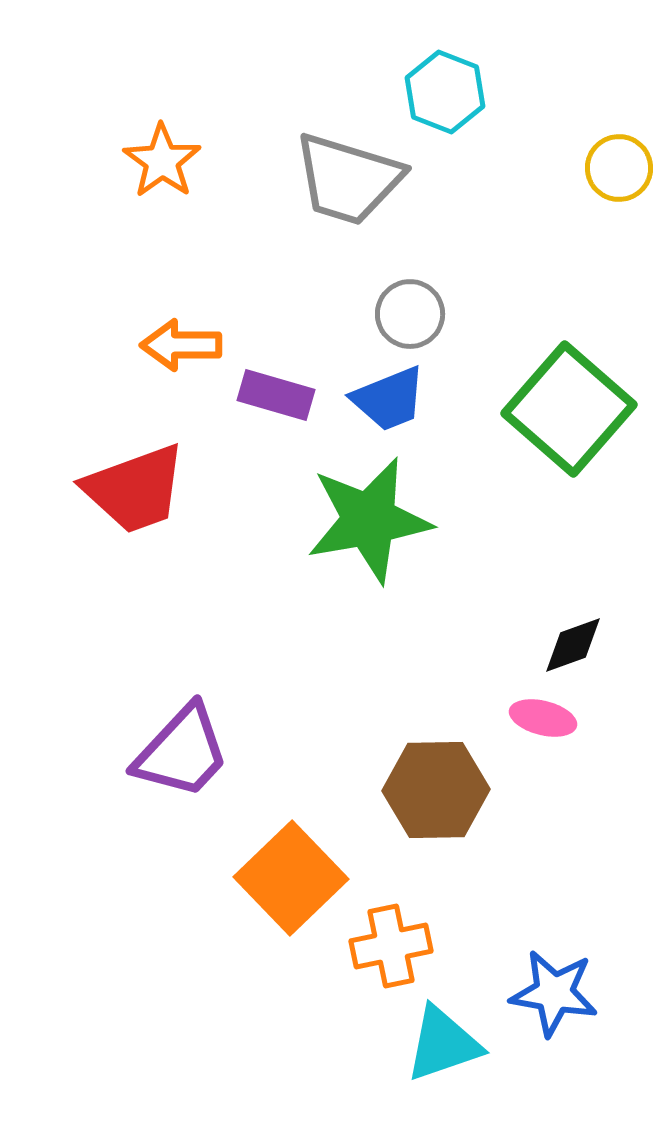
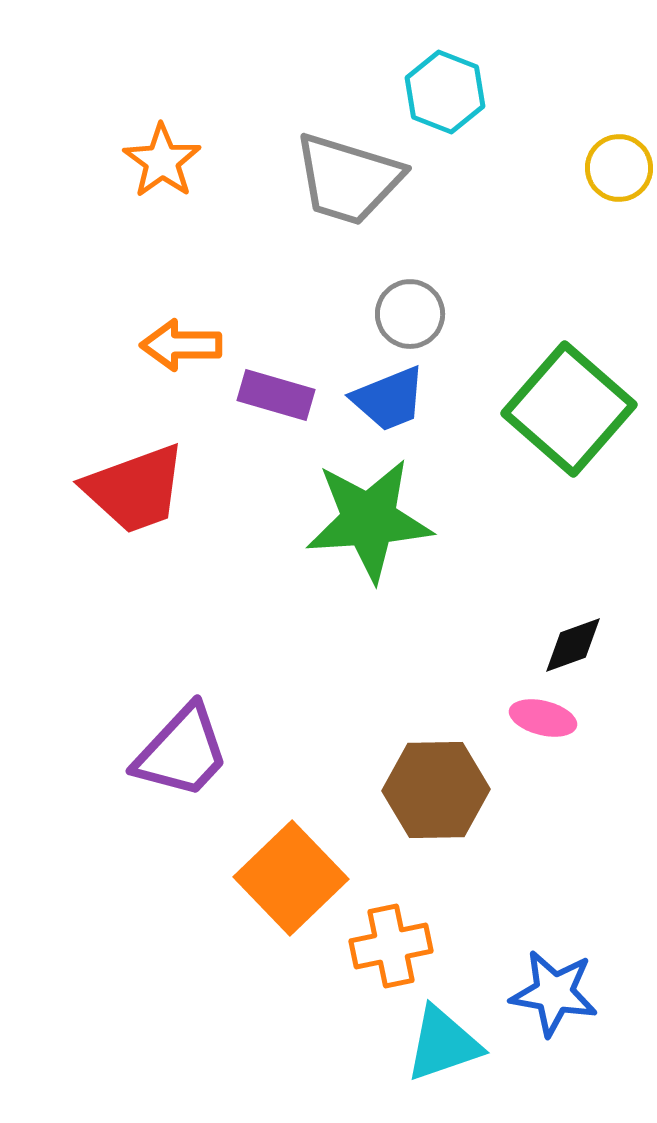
green star: rotated 6 degrees clockwise
